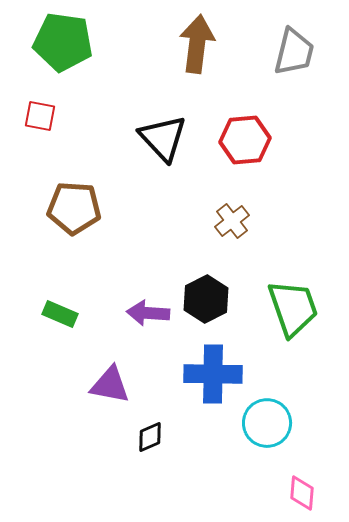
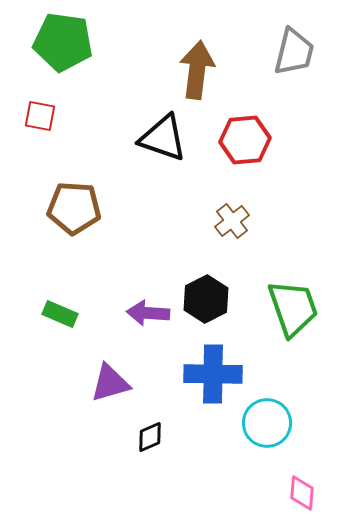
brown arrow: moved 26 px down
black triangle: rotated 28 degrees counterclockwise
purple triangle: moved 2 px up; rotated 27 degrees counterclockwise
